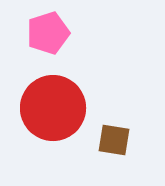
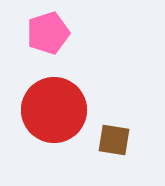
red circle: moved 1 px right, 2 px down
